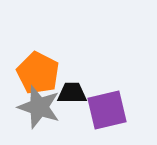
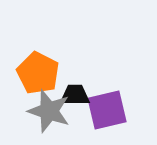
black trapezoid: moved 3 px right, 2 px down
gray star: moved 10 px right, 4 px down
